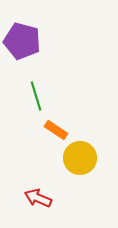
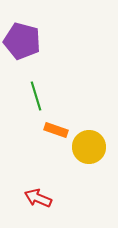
orange rectangle: rotated 15 degrees counterclockwise
yellow circle: moved 9 px right, 11 px up
